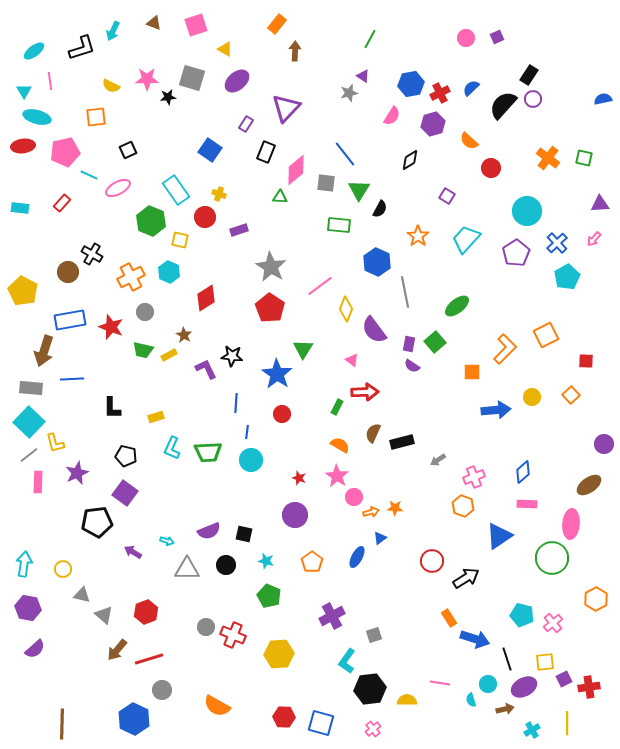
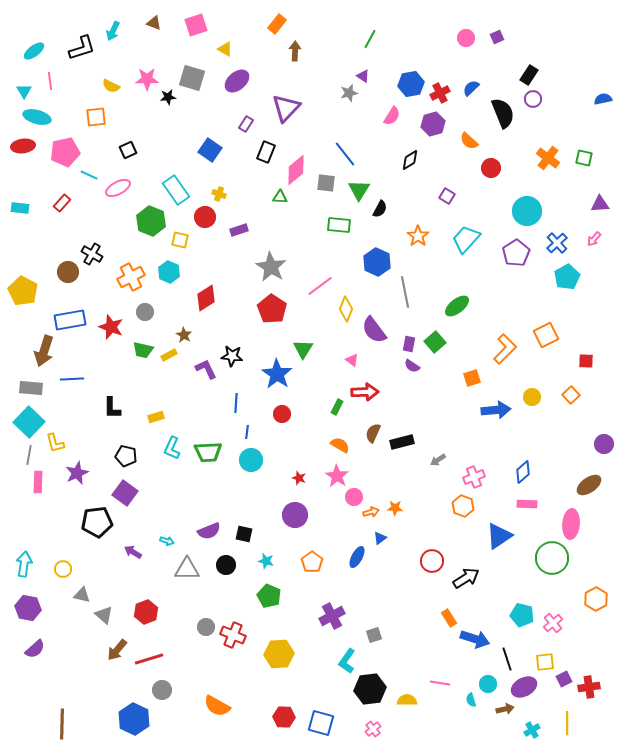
black semicircle at (503, 105): moved 8 px down; rotated 116 degrees clockwise
red pentagon at (270, 308): moved 2 px right, 1 px down
orange square at (472, 372): moved 6 px down; rotated 18 degrees counterclockwise
gray line at (29, 455): rotated 42 degrees counterclockwise
